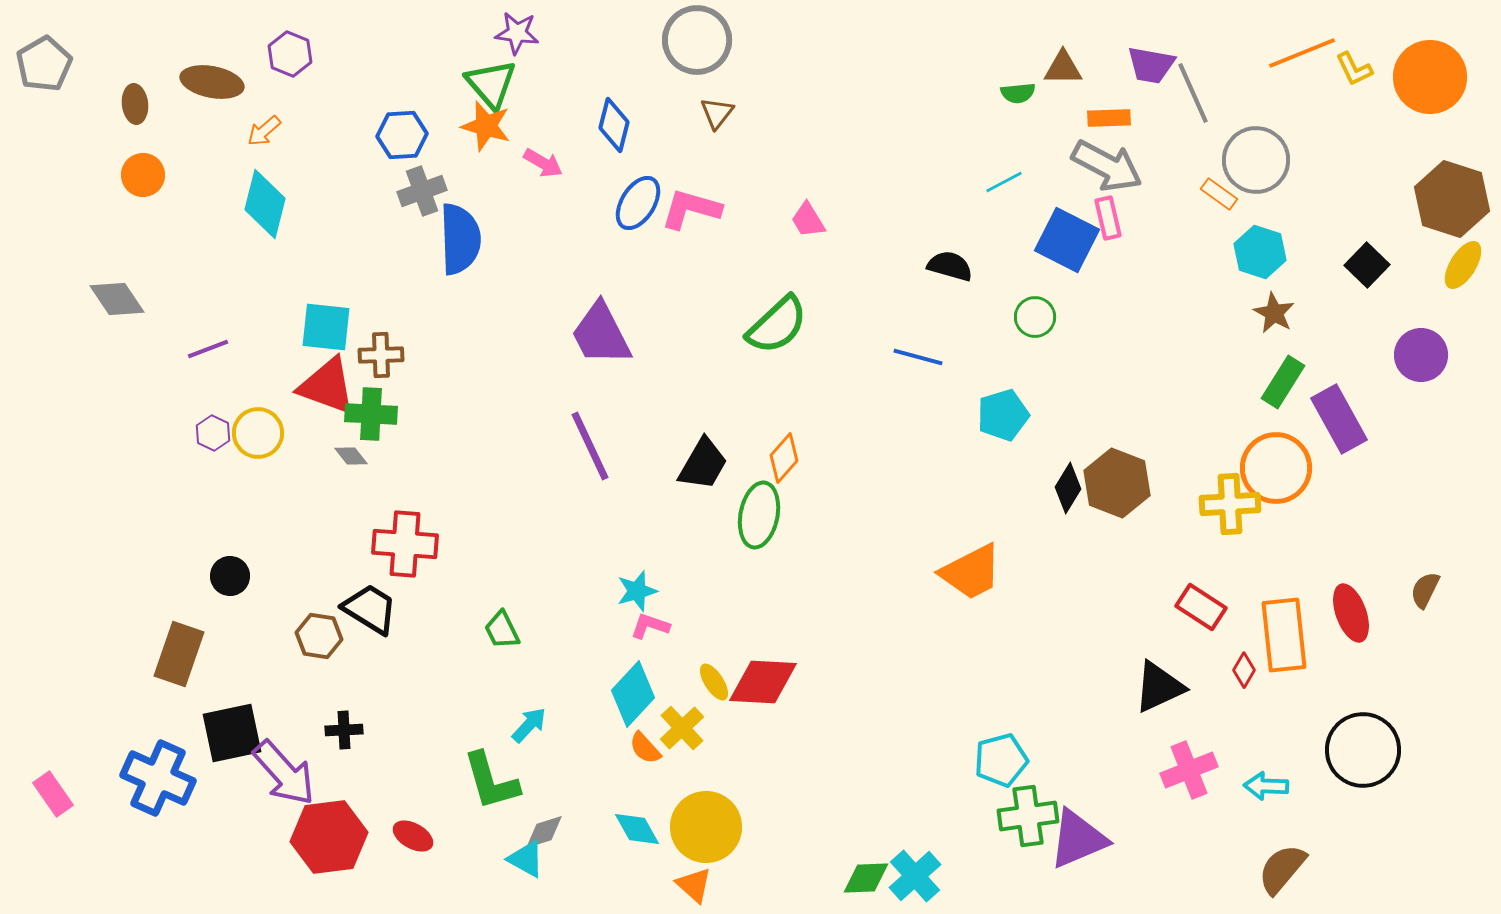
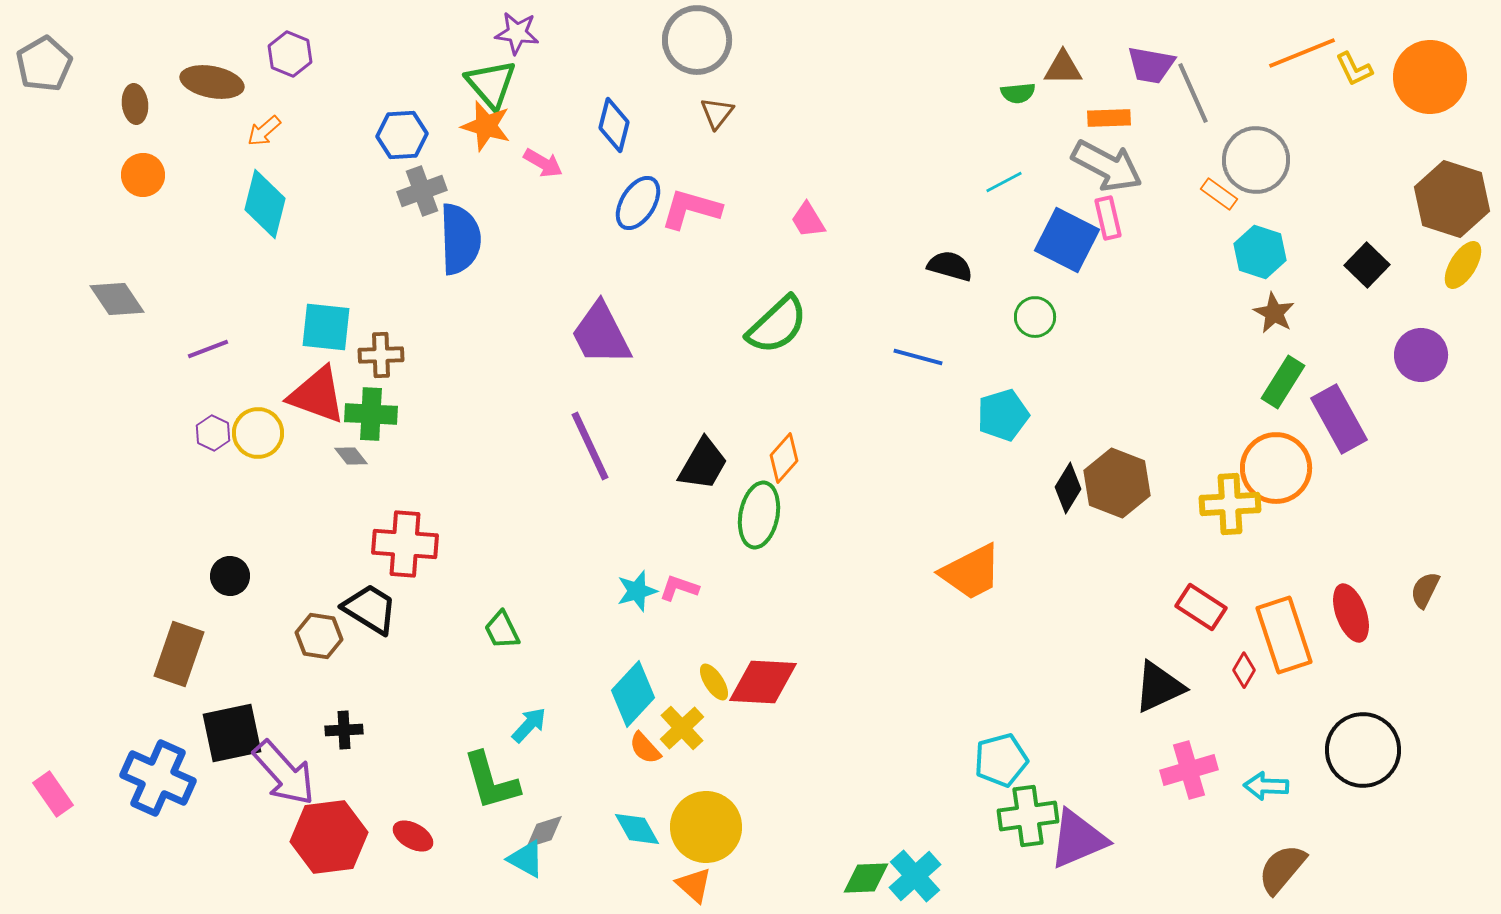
red triangle at (327, 386): moved 10 px left, 9 px down
pink L-shape at (650, 626): moved 29 px right, 38 px up
orange rectangle at (1284, 635): rotated 12 degrees counterclockwise
pink cross at (1189, 770): rotated 6 degrees clockwise
